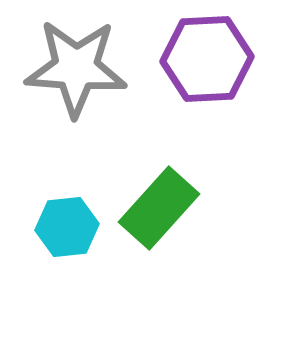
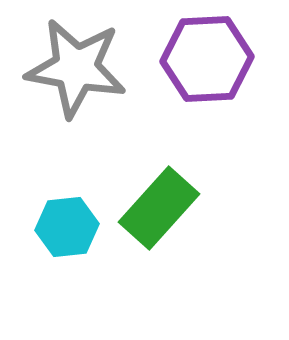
gray star: rotated 6 degrees clockwise
